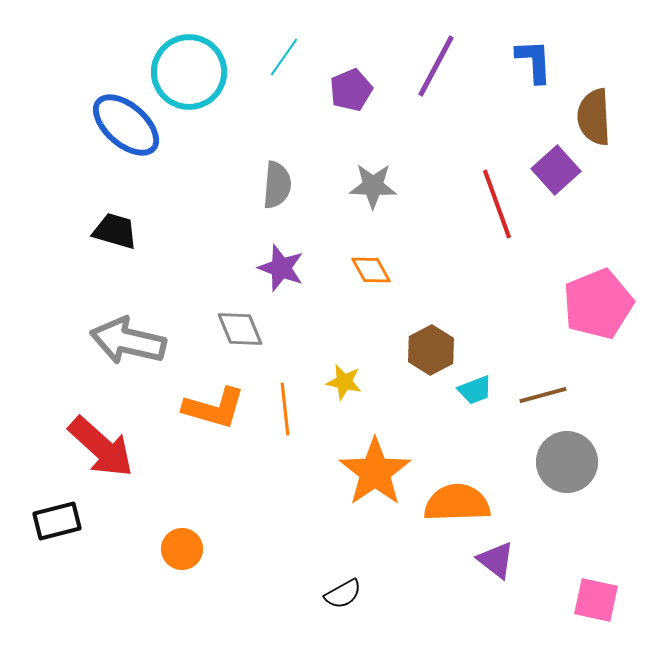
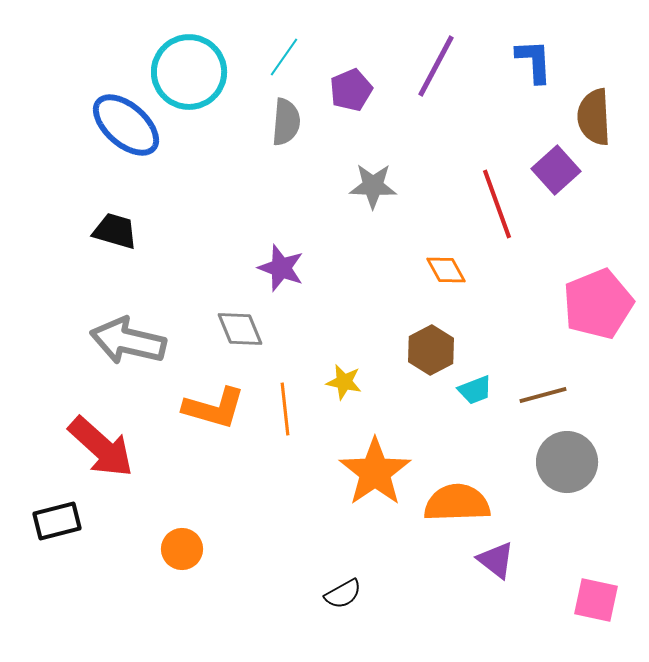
gray semicircle: moved 9 px right, 63 px up
orange diamond: moved 75 px right
